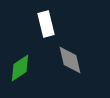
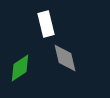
gray diamond: moved 5 px left, 2 px up
